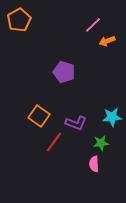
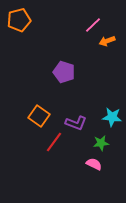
orange pentagon: rotated 15 degrees clockwise
cyan star: rotated 12 degrees clockwise
pink semicircle: rotated 119 degrees clockwise
